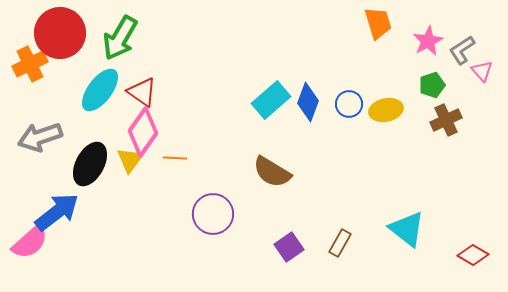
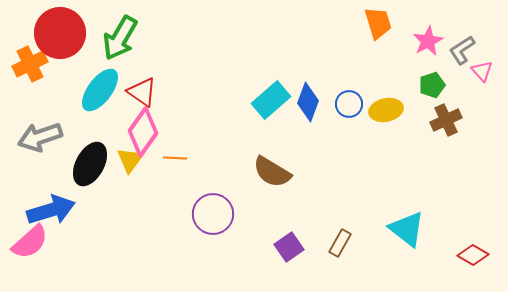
blue arrow: moved 6 px left, 2 px up; rotated 21 degrees clockwise
